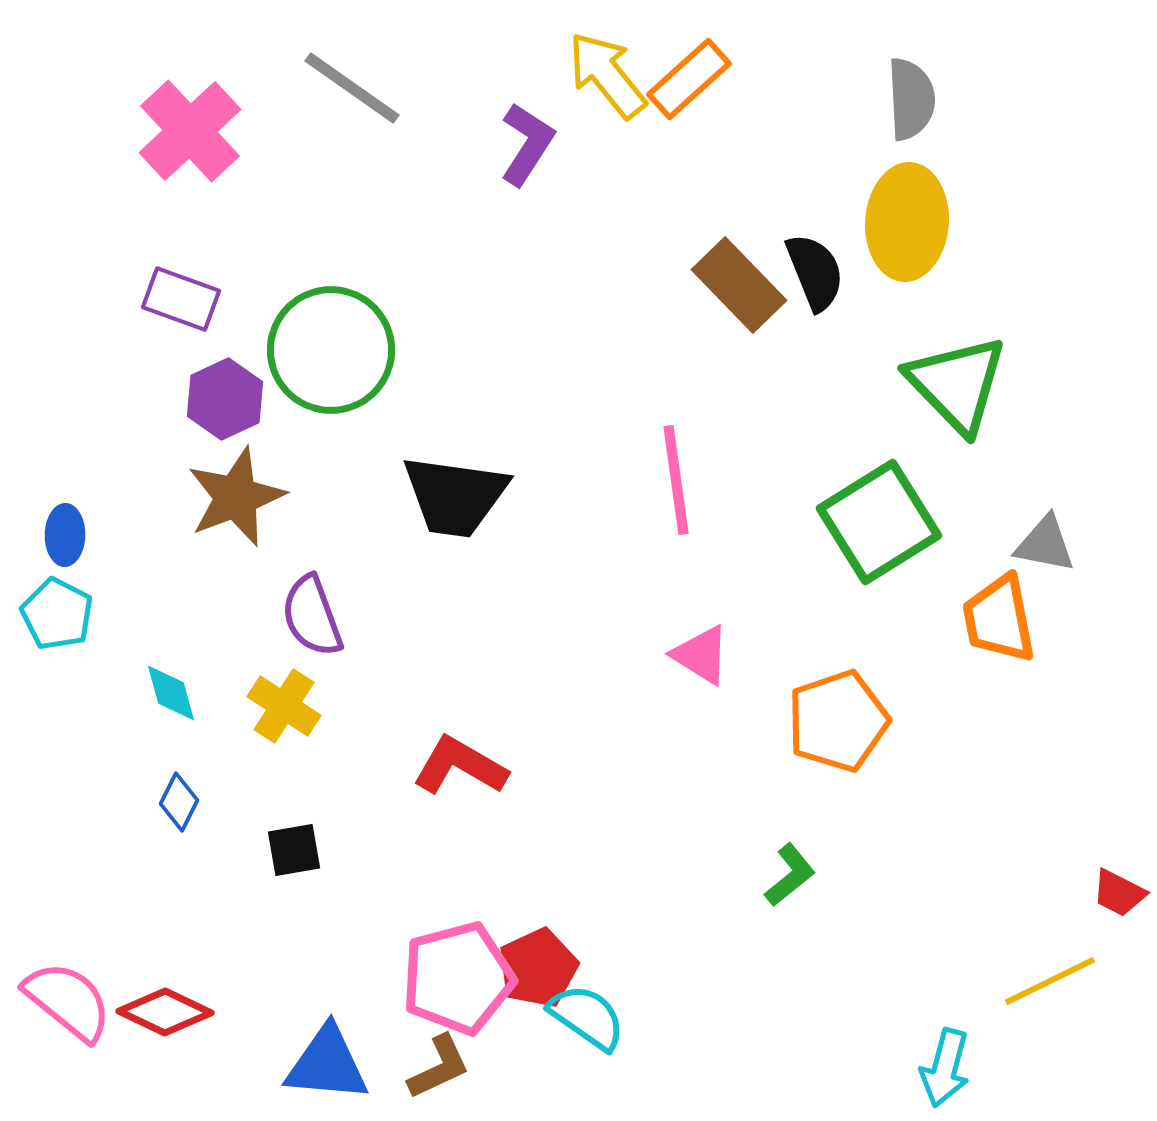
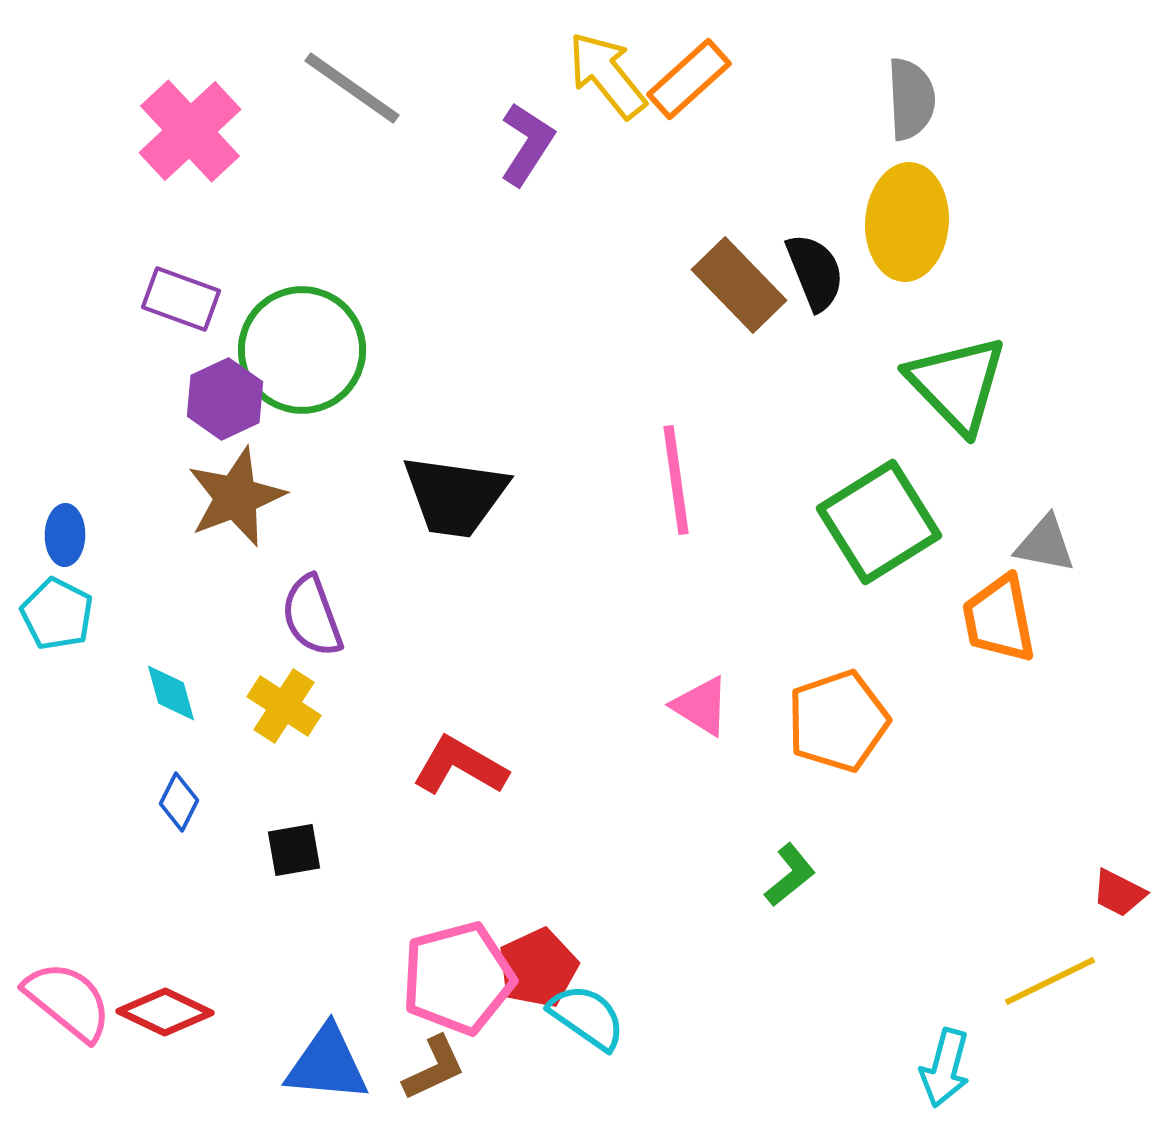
green circle: moved 29 px left
pink triangle: moved 51 px down
brown L-shape: moved 5 px left, 1 px down
